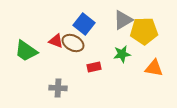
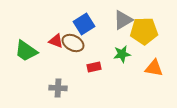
blue square: rotated 20 degrees clockwise
